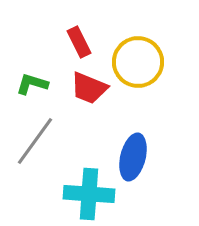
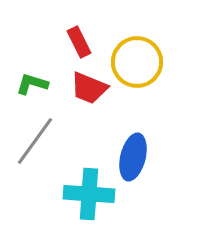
yellow circle: moved 1 px left
